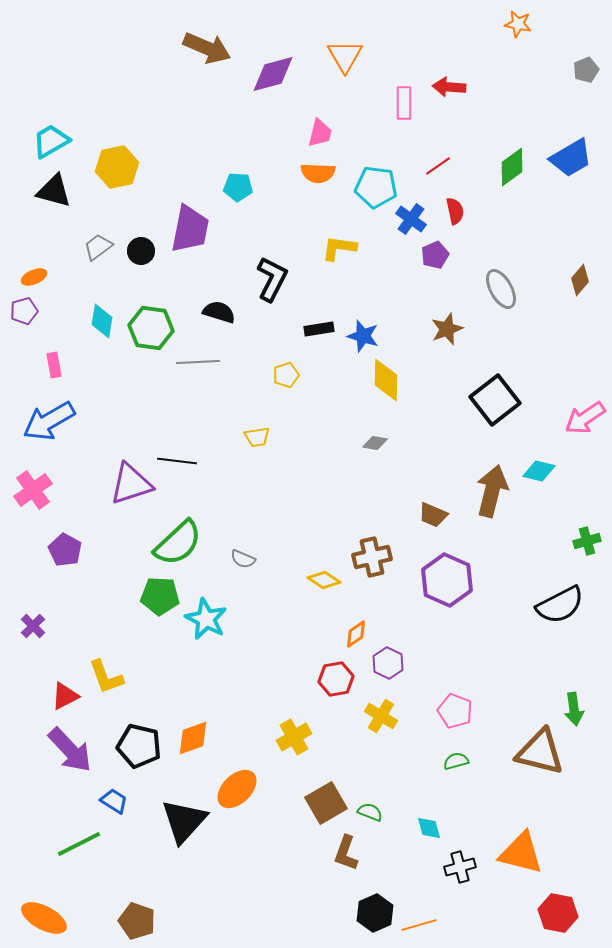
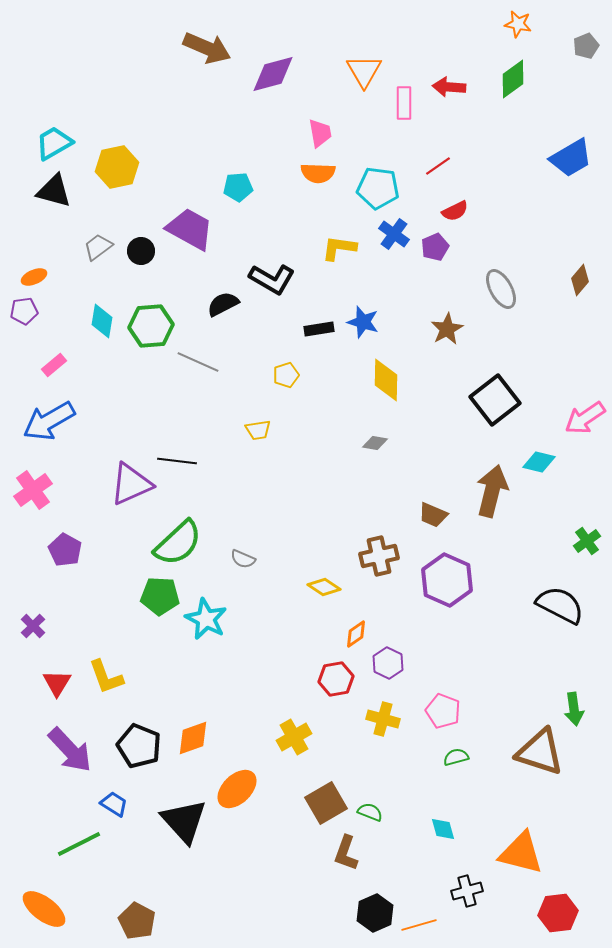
orange triangle at (345, 56): moved 19 px right, 15 px down
gray pentagon at (586, 70): moved 24 px up
pink trapezoid at (320, 133): rotated 24 degrees counterclockwise
cyan trapezoid at (51, 141): moved 3 px right, 2 px down
green diamond at (512, 167): moved 1 px right, 88 px up
cyan pentagon at (238, 187): rotated 8 degrees counterclockwise
cyan pentagon at (376, 187): moved 2 px right, 1 px down
red semicircle at (455, 211): rotated 76 degrees clockwise
blue cross at (411, 219): moved 17 px left, 15 px down
purple trapezoid at (190, 229): rotated 72 degrees counterclockwise
purple pentagon at (435, 255): moved 8 px up
black L-shape at (272, 279): rotated 93 degrees clockwise
purple pentagon at (24, 311): rotated 8 degrees clockwise
black semicircle at (219, 312): moved 4 px right, 8 px up; rotated 44 degrees counterclockwise
green hexagon at (151, 328): moved 2 px up; rotated 12 degrees counterclockwise
brown star at (447, 329): rotated 8 degrees counterclockwise
blue star at (363, 336): moved 14 px up
gray line at (198, 362): rotated 27 degrees clockwise
pink rectangle at (54, 365): rotated 60 degrees clockwise
yellow trapezoid at (257, 437): moved 1 px right, 7 px up
cyan diamond at (539, 471): moved 9 px up
purple triangle at (131, 484): rotated 6 degrees counterclockwise
green cross at (587, 541): rotated 20 degrees counterclockwise
brown cross at (372, 557): moved 7 px right, 1 px up
yellow diamond at (324, 580): moved 7 px down
black semicircle at (560, 605): rotated 126 degrees counterclockwise
red triangle at (65, 696): moved 8 px left, 13 px up; rotated 32 degrees counterclockwise
pink pentagon at (455, 711): moved 12 px left
yellow cross at (381, 716): moved 2 px right, 3 px down; rotated 16 degrees counterclockwise
black pentagon at (139, 746): rotated 9 degrees clockwise
brown triangle at (540, 752): rotated 4 degrees clockwise
green semicircle at (456, 761): moved 4 px up
blue trapezoid at (114, 801): moved 3 px down
black triangle at (184, 821): rotated 24 degrees counterclockwise
cyan diamond at (429, 828): moved 14 px right, 1 px down
black cross at (460, 867): moved 7 px right, 24 px down
red hexagon at (558, 913): rotated 18 degrees counterclockwise
orange ellipse at (44, 918): moved 9 px up; rotated 9 degrees clockwise
brown pentagon at (137, 921): rotated 9 degrees clockwise
